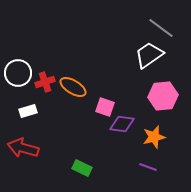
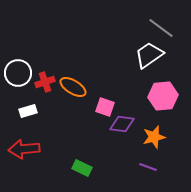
red arrow: moved 1 px right, 1 px down; rotated 20 degrees counterclockwise
